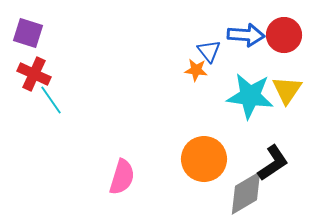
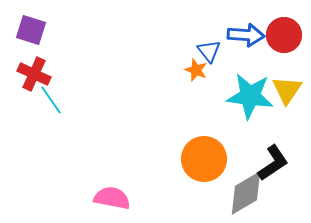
purple square: moved 3 px right, 3 px up
orange star: rotated 15 degrees clockwise
pink semicircle: moved 10 px left, 21 px down; rotated 96 degrees counterclockwise
